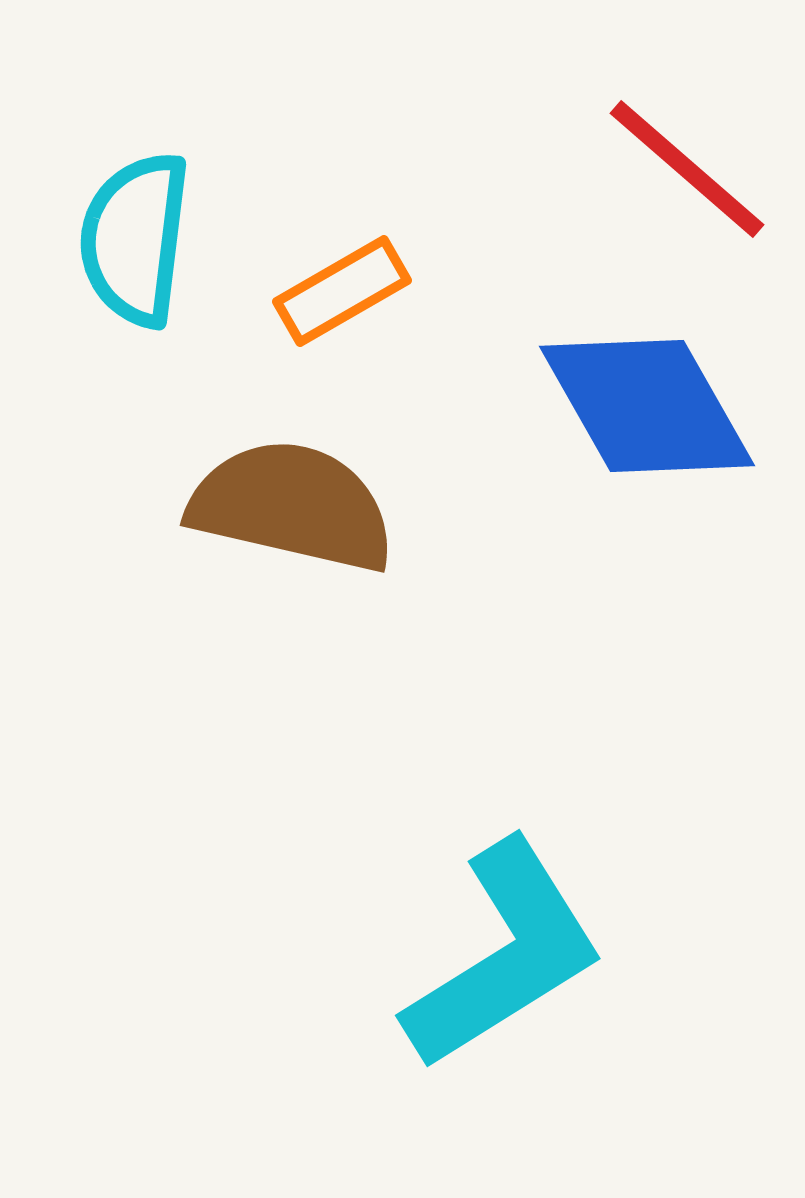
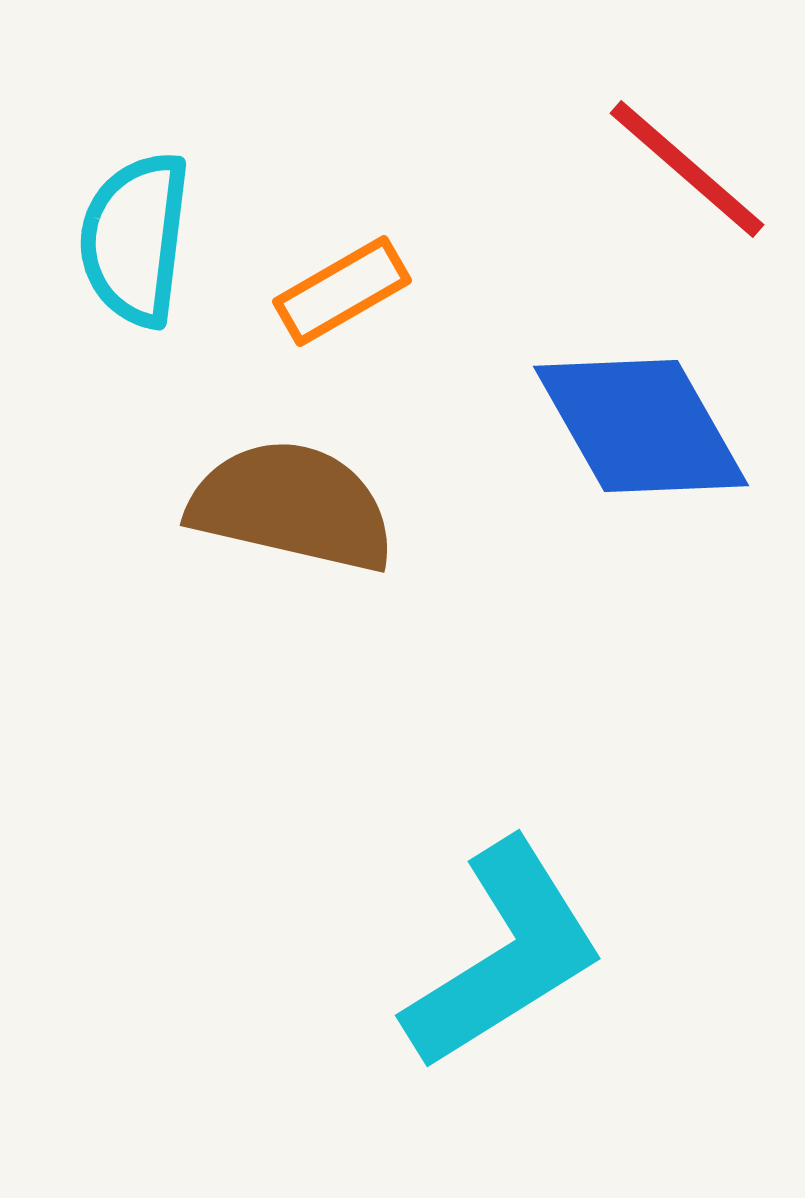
blue diamond: moved 6 px left, 20 px down
